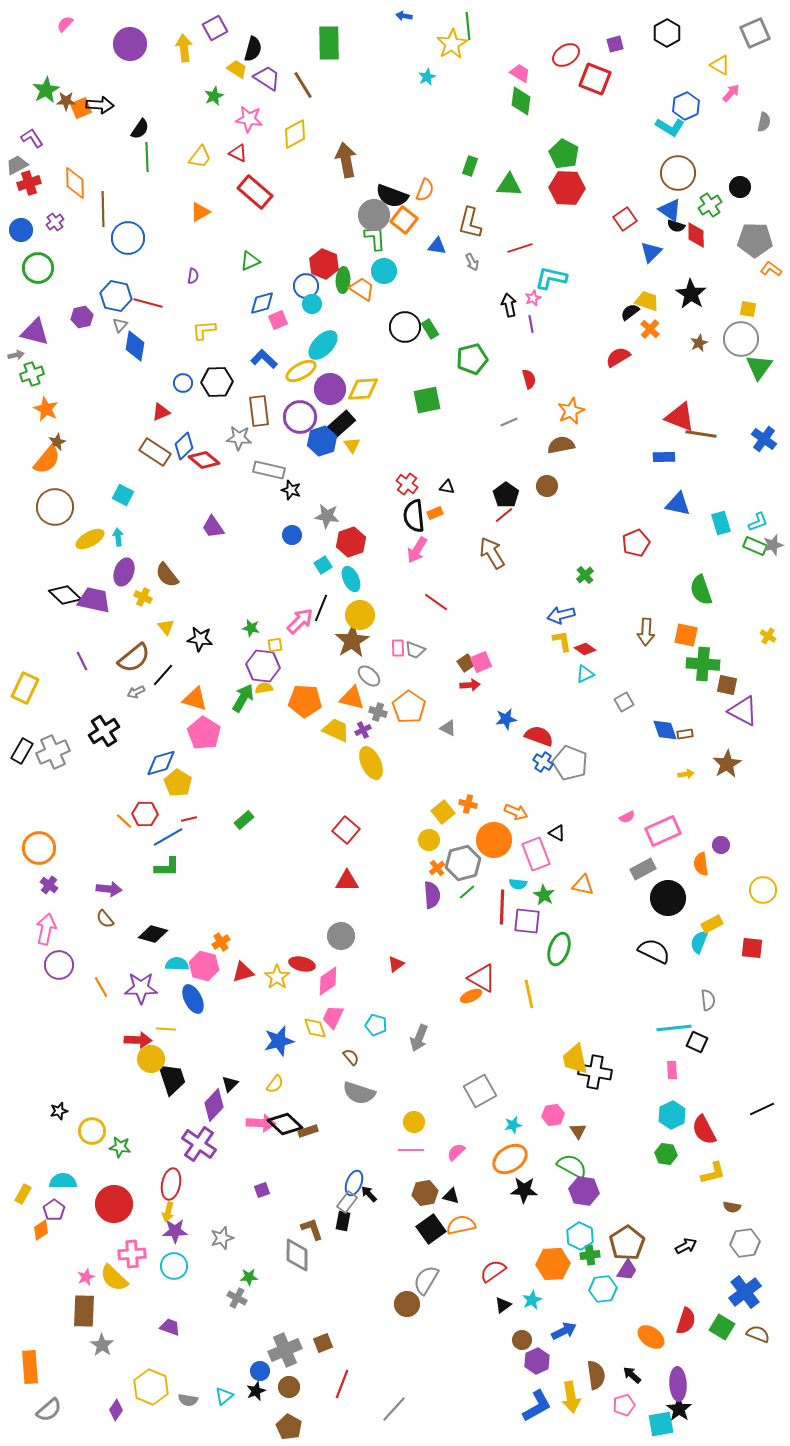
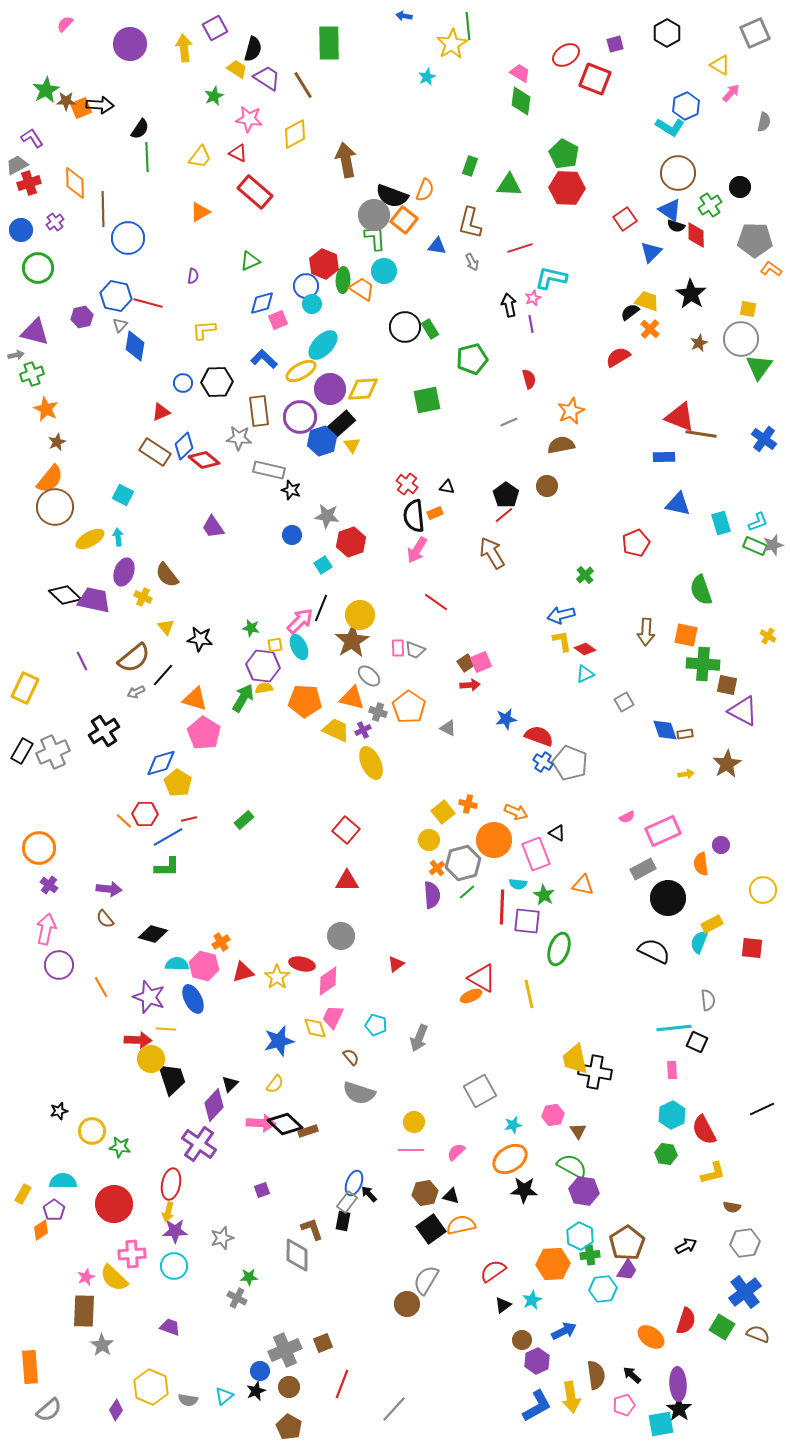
orange semicircle at (47, 460): moved 3 px right, 19 px down
cyan ellipse at (351, 579): moved 52 px left, 68 px down
purple star at (141, 988): moved 8 px right, 9 px down; rotated 20 degrees clockwise
